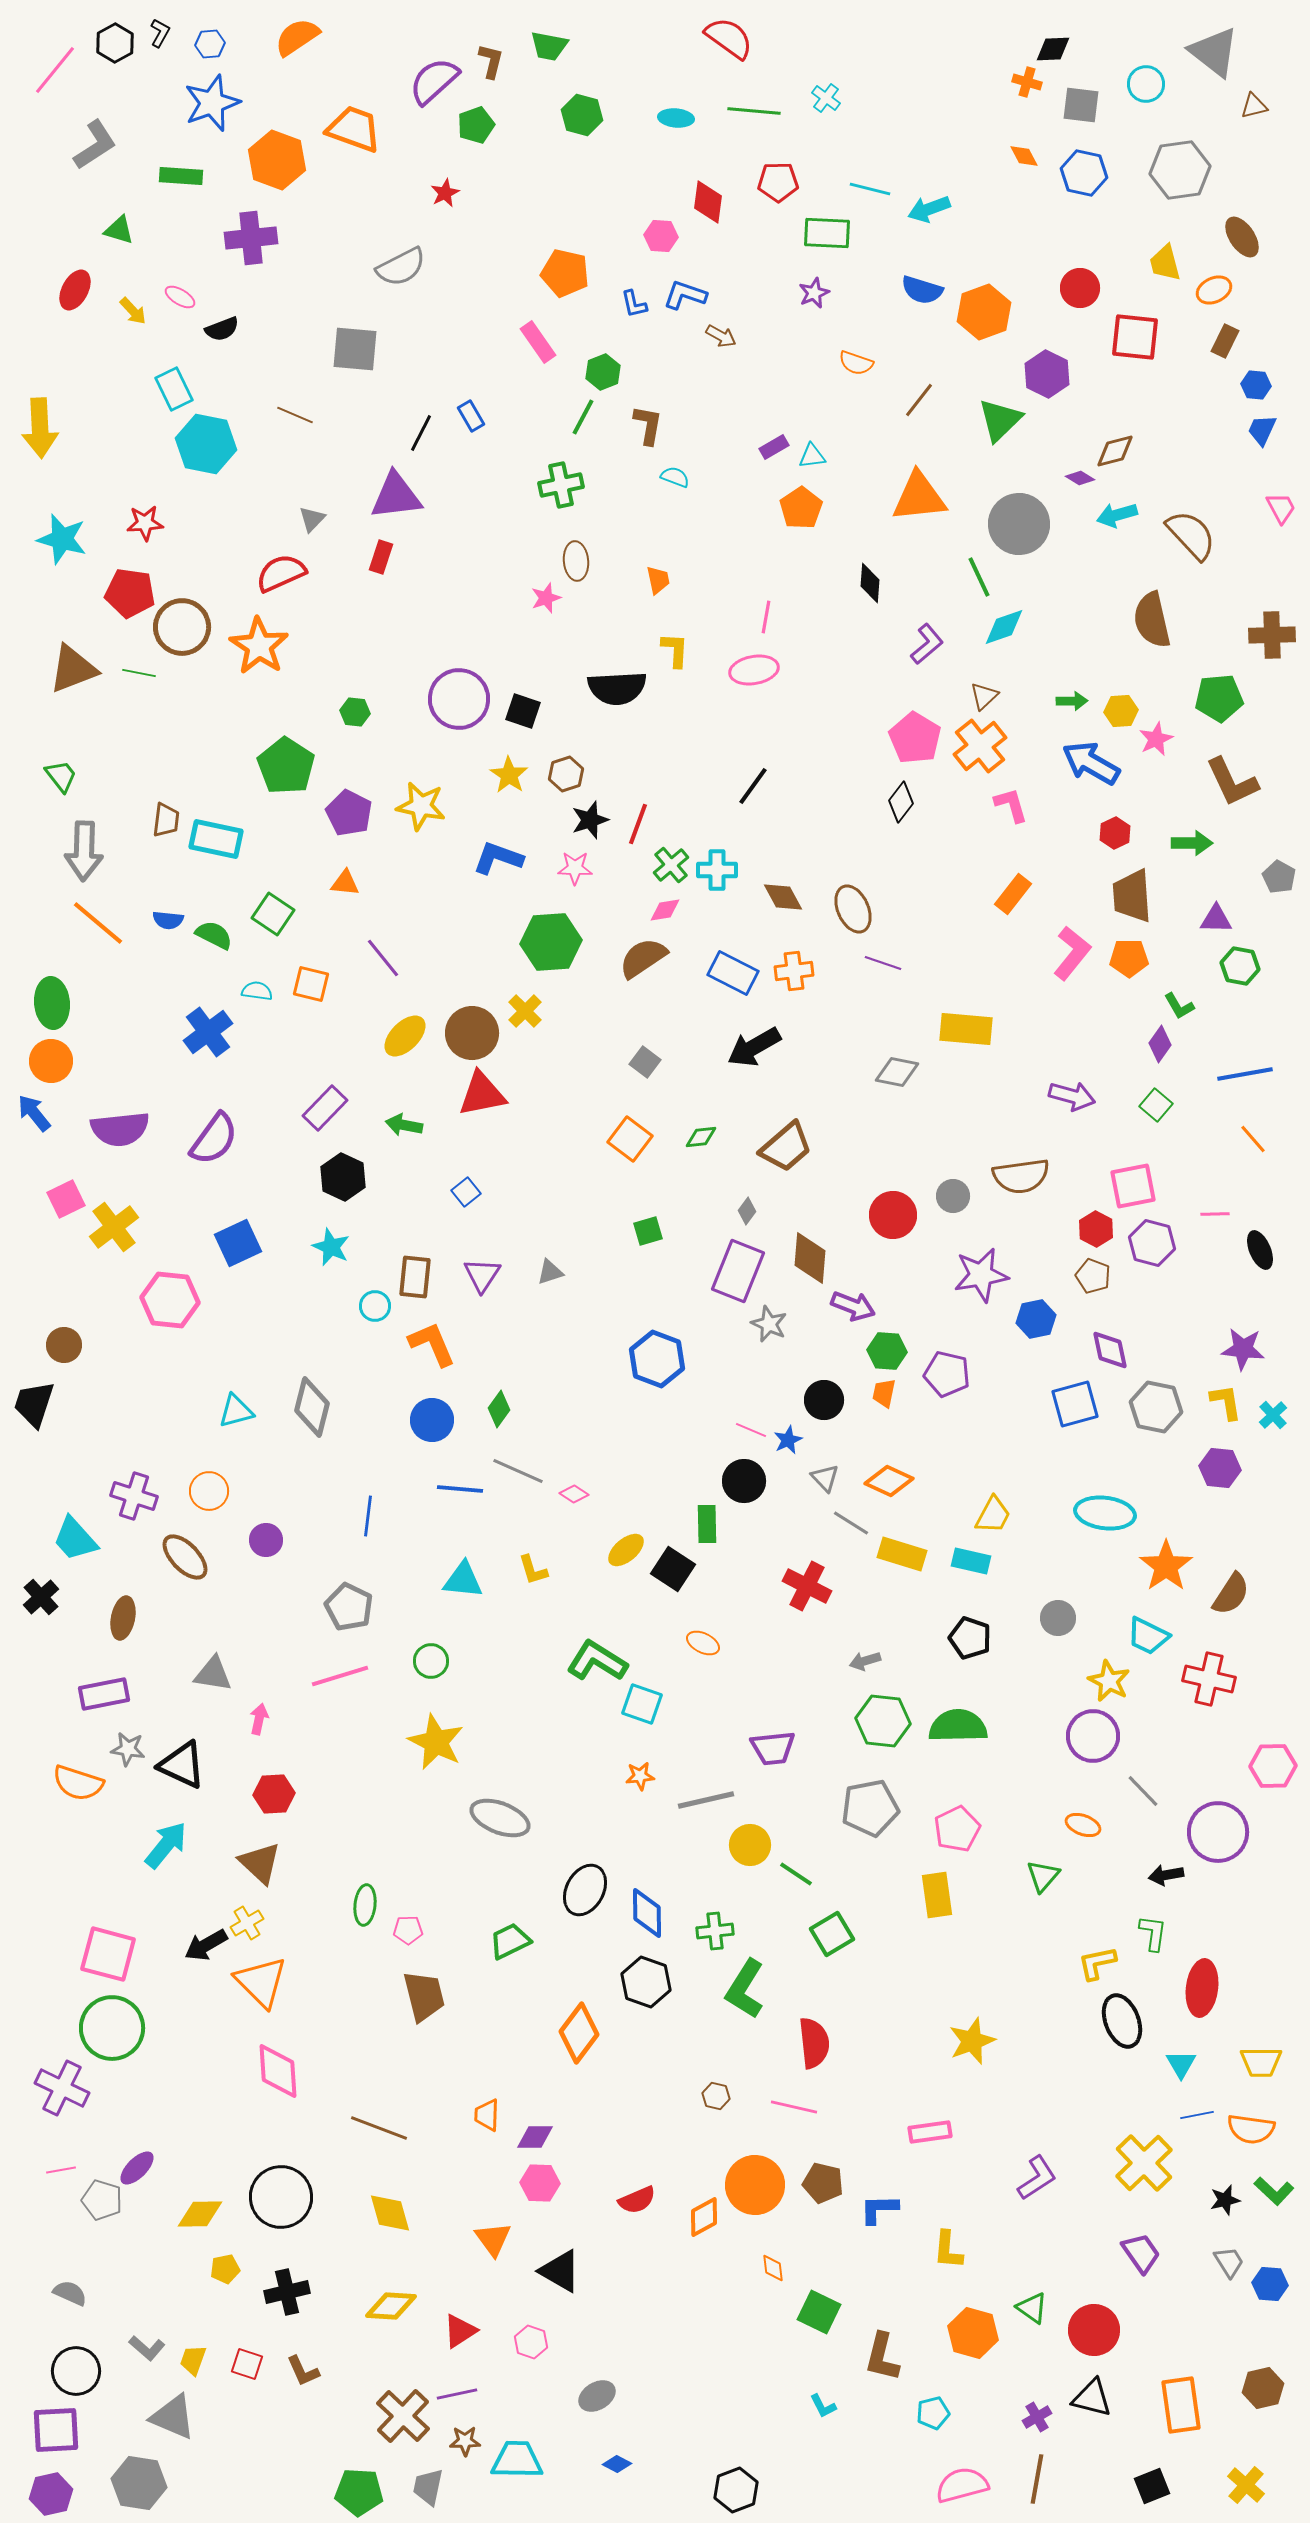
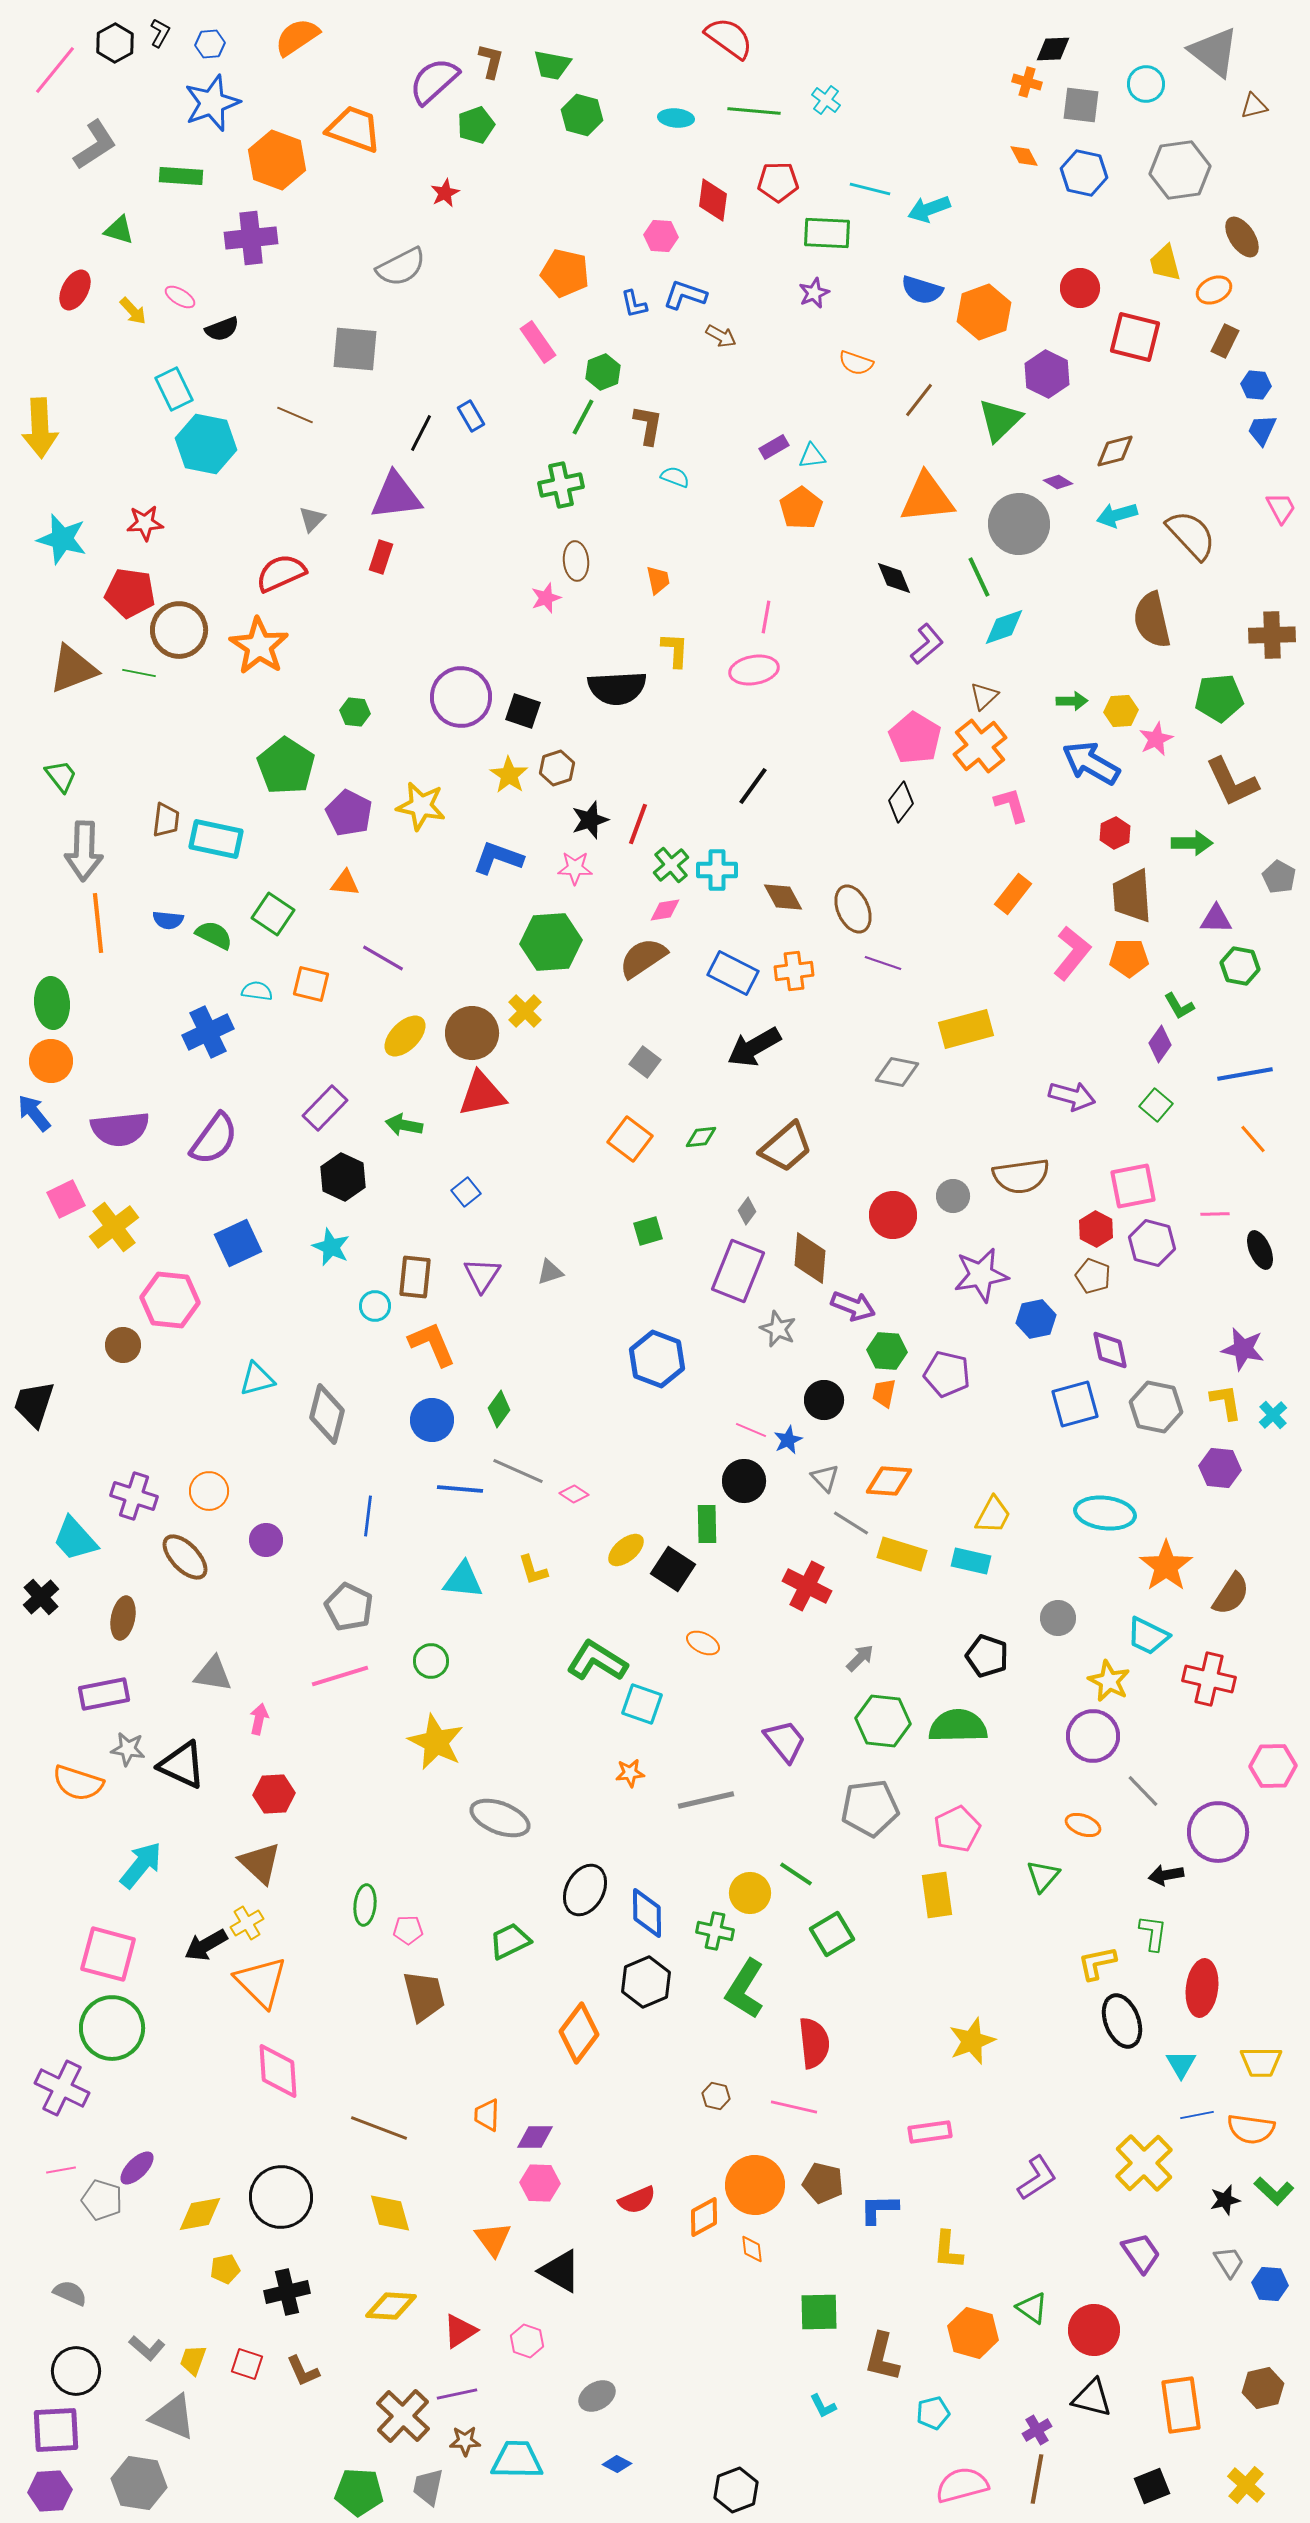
green trapezoid at (549, 46): moved 3 px right, 19 px down
cyan cross at (826, 98): moved 2 px down
red diamond at (708, 202): moved 5 px right, 2 px up
red square at (1135, 337): rotated 8 degrees clockwise
purple diamond at (1080, 478): moved 22 px left, 4 px down
orange triangle at (919, 497): moved 8 px right, 1 px down
black diamond at (870, 583): moved 24 px right, 5 px up; rotated 27 degrees counterclockwise
brown circle at (182, 627): moved 3 px left, 3 px down
purple circle at (459, 699): moved 2 px right, 2 px up
brown hexagon at (566, 774): moved 9 px left, 6 px up
orange line at (98, 923): rotated 44 degrees clockwise
purple line at (383, 958): rotated 21 degrees counterclockwise
yellow rectangle at (966, 1029): rotated 20 degrees counterclockwise
blue cross at (208, 1032): rotated 12 degrees clockwise
gray star at (769, 1324): moved 9 px right, 5 px down
brown circle at (64, 1345): moved 59 px right
purple star at (1243, 1349): rotated 6 degrees clockwise
gray diamond at (312, 1407): moved 15 px right, 7 px down
cyan triangle at (236, 1411): moved 21 px right, 32 px up
orange diamond at (889, 1481): rotated 21 degrees counterclockwise
black pentagon at (970, 1638): moved 17 px right, 18 px down
gray arrow at (865, 1661): moved 5 px left, 3 px up; rotated 152 degrees clockwise
purple trapezoid at (773, 1748): moved 12 px right, 7 px up; rotated 123 degrees counterclockwise
orange star at (640, 1776): moved 10 px left, 3 px up
gray pentagon at (870, 1808): rotated 4 degrees clockwise
cyan arrow at (166, 1845): moved 25 px left, 20 px down
yellow circle at (750, 1845): moved 48 px down
green cross at (715, 1931): rotated 18 degrees clockwise
black hexagon at (646, 1982): rotated 18 degrees clockwise
yellow diamond at (200, 2214): rotated 9 degrees counterclockwise
orange diamond at (773, 2268): moved 21 px left, 19 px up
green square at (819, 2312): rotated 27 degrees counterclockwise
pink hexagon at (531, 2342): moved 4 px left, 1 px up
purple cross at (1037, 2417): moved 13 px down
purple hexagon at (51, 2494): moved 1 px left, 3 px up; rotated 9 degrees clockwise
